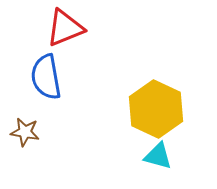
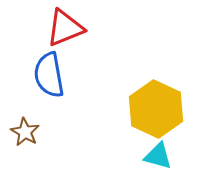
blue semicircle: moved 3 px right, 2 px up
brown star: rotated 20 degrees clockwise
